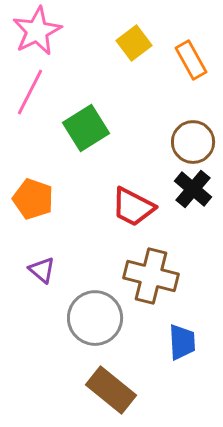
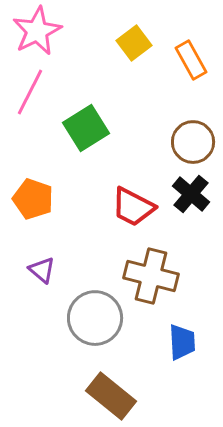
black cross: moved 2 px left, 5 px down
brown rectangle: moved 6 px down
